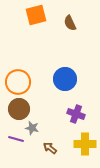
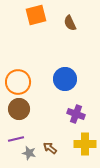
gray star: moved 3 px left, 25 px down
purple line: rotated 28 degrees counterclockwise
